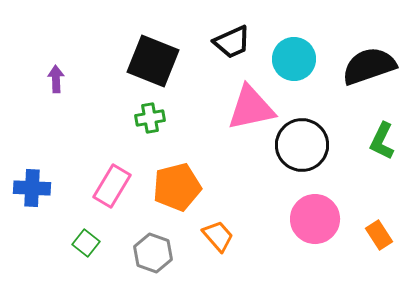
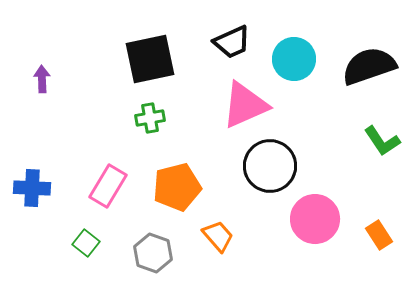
black square: moved 3 px left, 2 px up; rotated 34 degrees counterclockwise
purple arrow: moved 14 px left
pink triangle: moved 6 px left, 3 px up; rotated 12 degrees counterclockwise
green L-shape: rotated 60 degrees counterclockwise
black circle: moved 32 px left, 21 px down
pink rectangle: moved 4 px left
